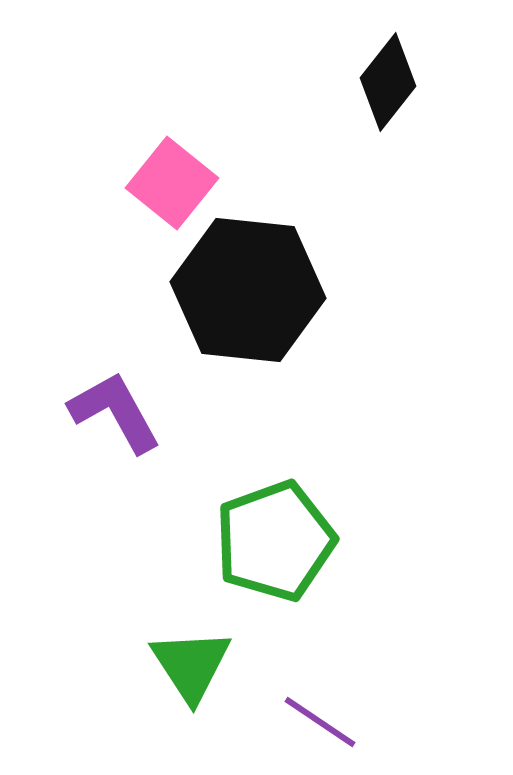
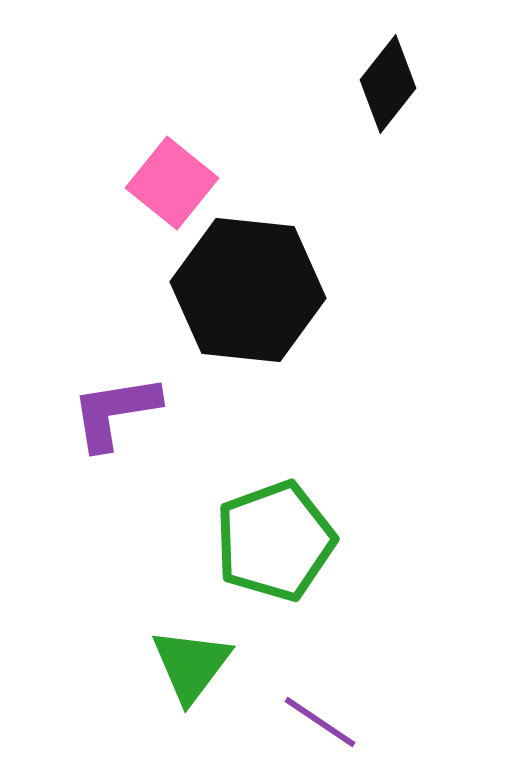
black diamond: moved 2 px down
purple L-shape: rotated 70 degrees counterclockwise
green triangle: rotated 10 degrees clockwise
